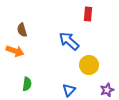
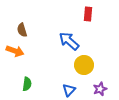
yellow circle: moved 5 px left
purple star: moved 7 px left, 1 px up
